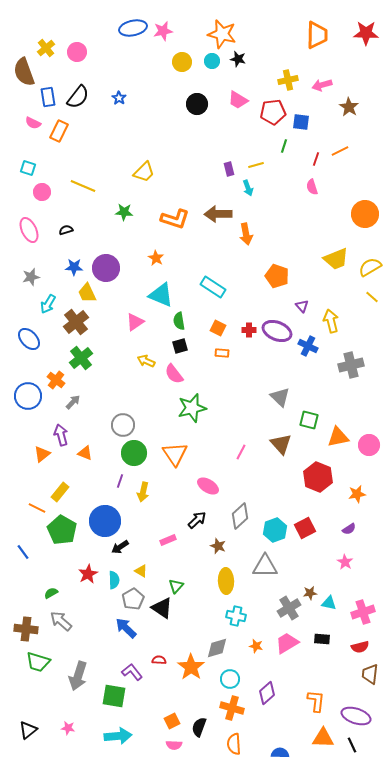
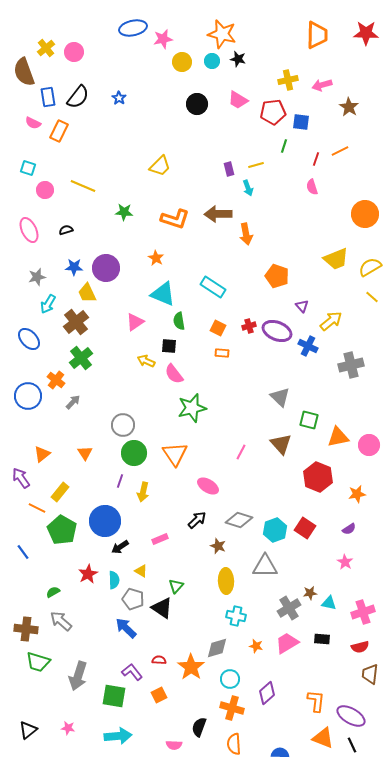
pink star at (163, 31): moved 8 px down
pink circle at (77, 52): moved 3 px left
yellow trapezoid at (144, 172): moved 16 px right, 6 px up
pink circle at (42, 192): moved 3 px right, 2 px up
gray star at (31, 277): moved 6 px right
cyan triangle at (161, 295): moved 2 px right, 1 px up
yellow arrow at (331, 321): rotated 65 degrees clockwise
red cross at (249, 330): moved 4 px up; rotated 16 degrees counterclockwise
black square at (180, 346): moved 11 px left; rotated 21 degrees clockwise
purple arrow at (61, 435): moved 40 px left, 43 px down; rotated 20 degrees counterclockwise
orange triangle at (85, 453): rotated 35 degrees clockwise
gray diamond at (240, 516): moved 1 px left, 4 px down; rotated 60 degrees clockwise
red square at (305, 528): rotated 30 degrees counterclockwise
pink rectangle at (168, 540): moved 8 px left, 1 px up
green semicircle at (51, 593): moved 2 px right, 1 px up
gray pentagon at (133, 599): rotated 25 degrees counterclockwise
purple ellipse at (356, 716): moved 5 px left; rotated 12 degrees clockwise
orange square at (172, 721): moved 13 px left, 26 px up
orange triangle at (323, 738): rotated 20 degrees clockwise
